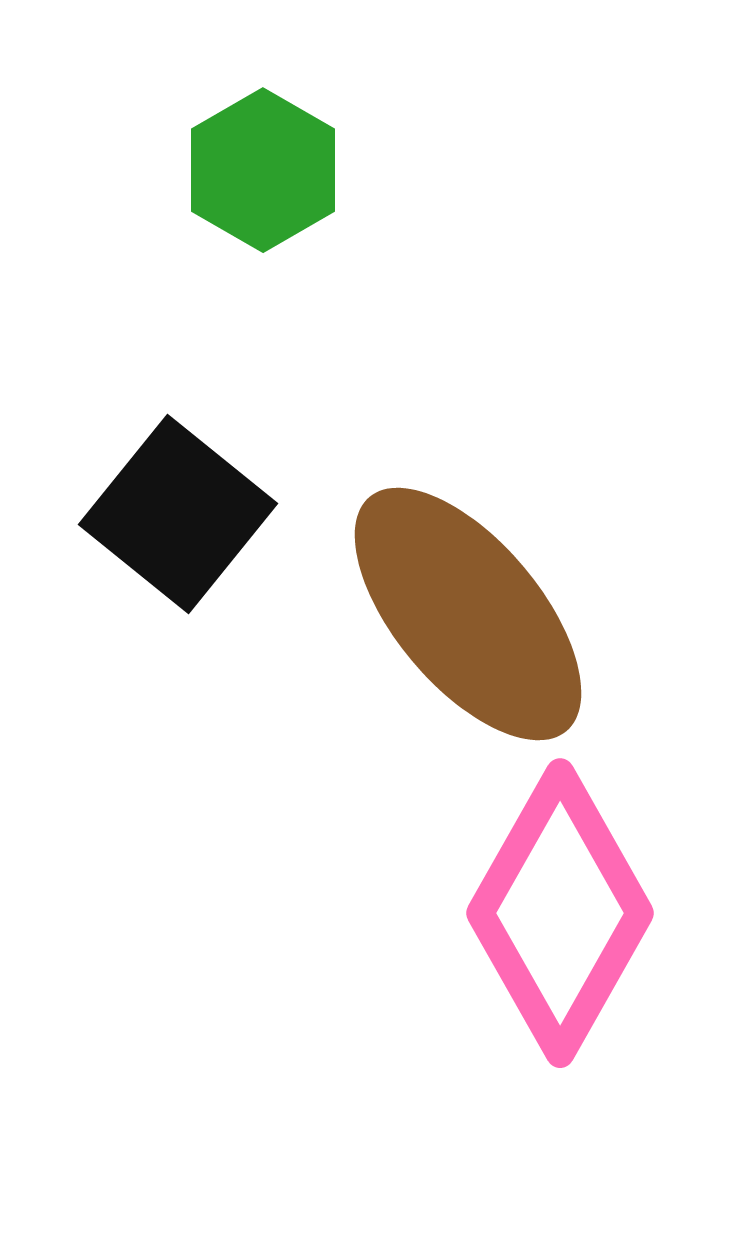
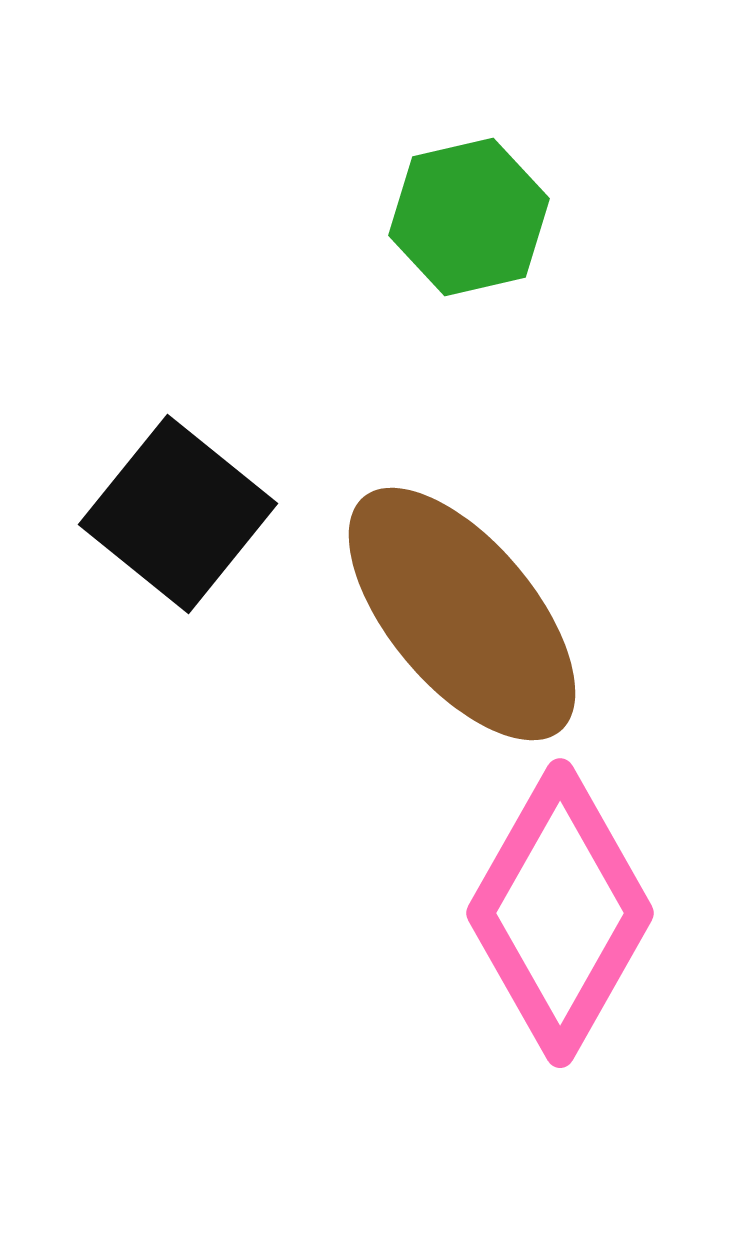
green hexagon: moved 206 px right, 47 px down; rotated 17 degrees clockwise
brown ellipse: moved 6 px left
